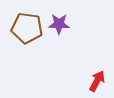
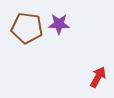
red arrow: moved 1 px right, 4 px up
